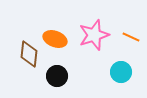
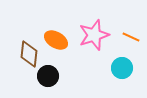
orange ellipse: moved 1 px right, 1 px down; rotated 10 degrees clockwise
cyan circle: moved 1 px right, 4 px up
black circle: moved 9 px left
